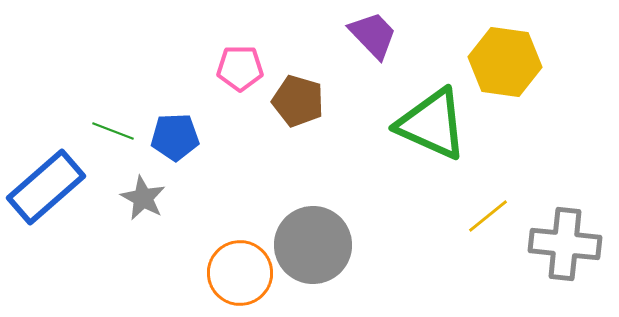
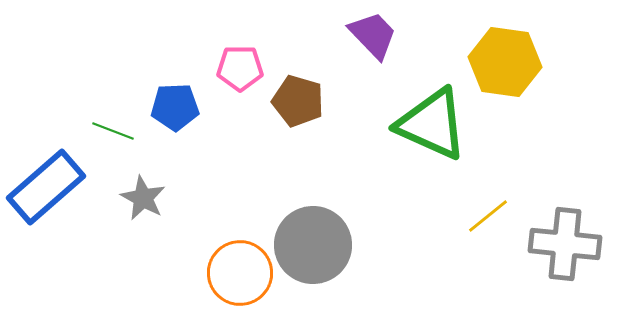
blue pentagon: moved 30 px up
